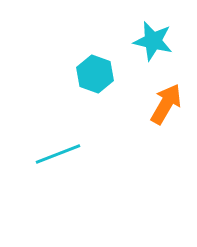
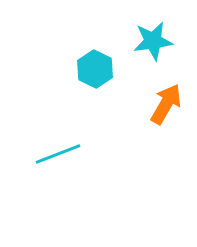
cyan star: rotated 21 degrees counterclockwise
cyan hexagon: moved 5 px up; rotated 6 degrees clockwise
